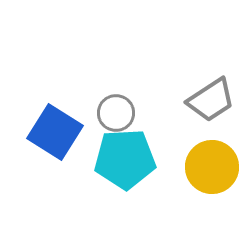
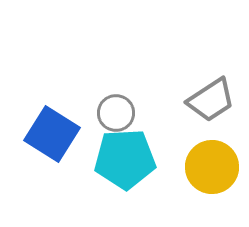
blue square: moved 3 px left, 2 px down
